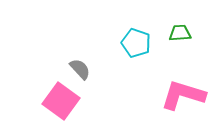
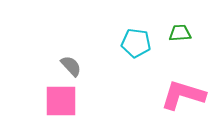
cyan pentagon: rotated 12 degrees counterclockwise
gray semicircle: moved 9 px left, 3 px up
pink square: rotated 36 degrees counterclockwise
